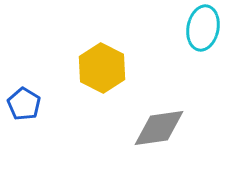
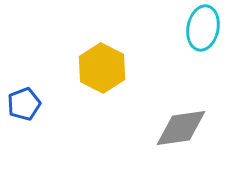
blue pentagon: rotated 20 degrees clockwise
gray diamond: moved 22 px right
